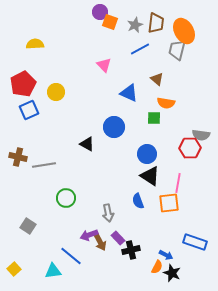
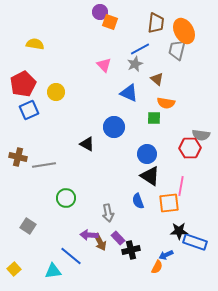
gray star at (135, 25): moved 39 px down
yellow semicircle at (35, 44): rotated 12 degrees clockwise
pink line at (178, 183): moved 3 px right, 3 px down
purple arrow at (89, 235): rotated 24 degrees clockwise
blue arrow at (166, 255): rotated 128 degrees clockwise
black star at (172, 273): moved 7 px right, 42 px up; rotated 24 degrees counterclockwise
